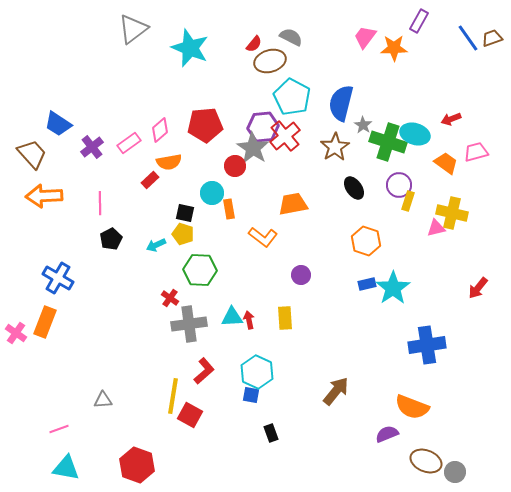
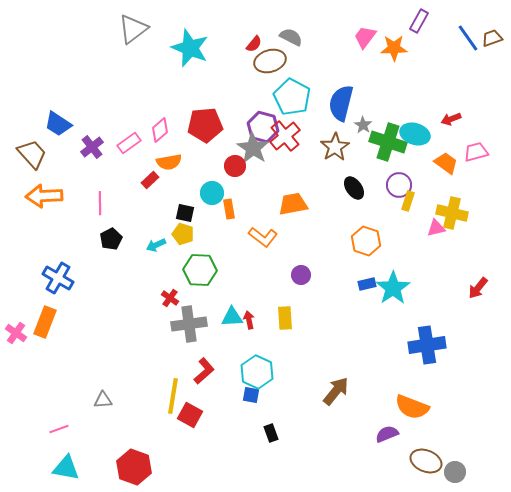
purple hexagon at (263, 127): rotated 20 degrees clockwise
red hexagon at (137, 465): moved 3 px left, 2 px down
